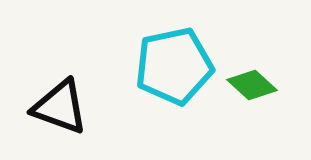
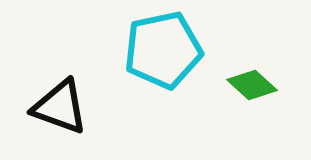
cyan pentagon: moved 11 px left, 16 px up
